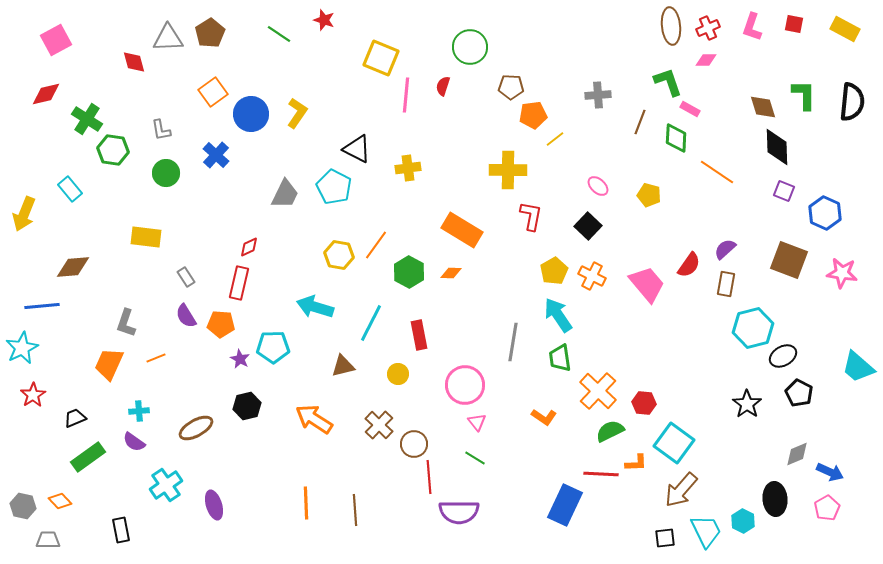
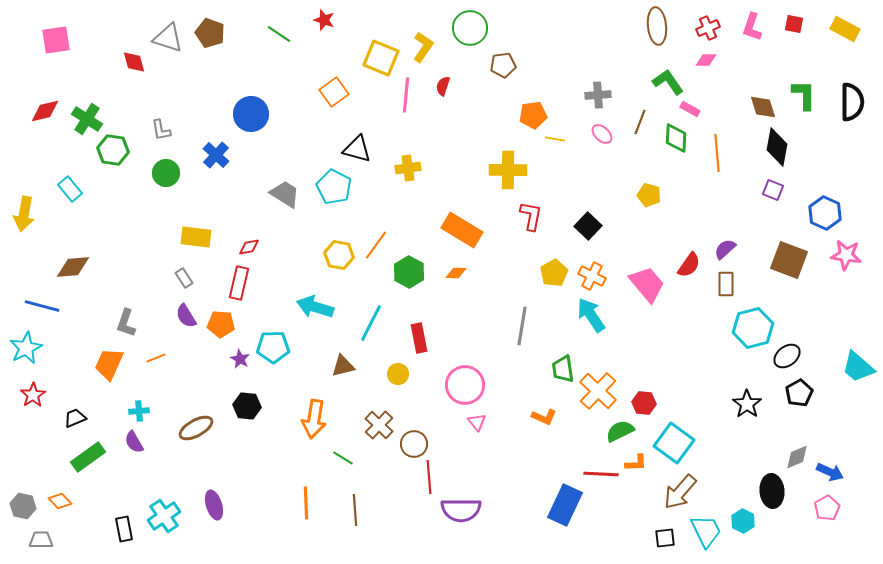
brown ellipse at (671, 26): moved 14 px left
brown pentagon at (210, 33): rotated 20 degrees counterclockwise
gray triangle at (168, 38): rotated 20 degrees clockwise
pink square at (56, 40): rotated 20 degrees clockwise
green circle at (470, 47): moved 19 px up
green L-shape at (668, 82): rotated 16 degrees counterclockwise
brown pentagon at (511, 87): moved 8 px left, 22 px up; rotated 10 degrees counterclockwise
orange square at (213, 92): moved 121 px right
red diamond at (46, 94): moved 1 px left, 17 px down
black semicircle at (852, 102): rotated 6 degrees counterclockwise
yellow L-shape at (297, 113): moved 126 px right, 66 px up
yellow line at (555, 139): rotated 48 degrees clockwise
black diamond at (777, 147): rotated 12 degrees clockwise
black triangle at (357, 149): rotated 12 degrees counterclockwise
orange line at (717, 172): moved 19 px up; rotated 51 degrees clockwise
pink ellipse at (598, 186): moved 4 px right, 52 px up
purple square at (784, 191): moved 11 px left, 1 px up
gray trapezoid at (285, 194): rotated 84 degrees counterclockwise
yellow arrow at (24, 214): rotated 12 degrees counterclockwise
yellow rectangle at (146, 237): moved 50 px right
red diamond at (249, 247): rotated 15 degrees clockwise
yellow pentagon at (554, 271): moved 2 px down
orange diamond at (451, 273): moved 5 px right
pink star at (842, 273): moved 4 px right, 18 px up
gray rectangle at (186, 277): moved 2 px left, 1 px down
brown rectangle at (726, 284): rotated 10 degrees counterclockwise
blue line at (42, 306): rotated 20 degrees clockwise
cyan arrow at (558, 315): moved 33 px right
red rectangle at (419, 335): moved 3 px down
gray line at (513, 342): moved 9 px right, 16 px up
cyan star at (22, 348): moved 4 px right
black ellipse at (783, 356): moved 4 px right; rotated 8 degrees counterclockwise
green trapezoid at (560, 358): moved 3 px right, 11 px down
black pentagon at (799, 393): rotated 16 degrees clockwise
black hexagon at (247, 406): rotated 20 degrees clockwise
orange L-shape at (544, 417): rotated 10 degrees counterclockwise
orange arrow at (314, 419): rotated 114 degrees counterclockwise
green semicircle at (610, 431): moved 10 px right
purple semicircle at (134, 442): rotated 25 degrees clockwise
gray diamond at (797, 454): moved 3 px down
green line at (475, 458): moved 132 px left
cyan cross at (166, 485): moved 2 px left, 31 px down
brown arrow at (681, 490): moved 1 px left, 2 px down
black ellipse at (775, 499): moved 3 px left, 8 px up
purple semicircle at (459, 512): moved 2 px right, 2 px up
black rectangle at (121, 530): moved 3 px right, 1 px up
gray trapezoid at (48, 540): moved 7 px left
